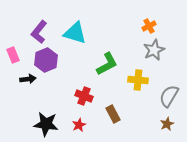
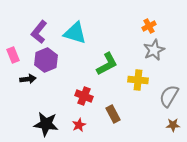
brown star: moved 6 px right, 1 px down; rotated 24 degrees clockwise
